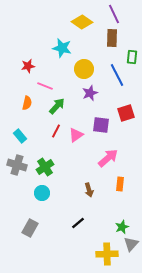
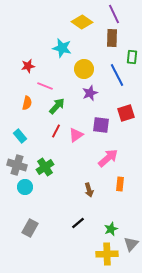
cyan circle: moved 17 px left, 6 px up
green star: moved 11 px left, 2 px down
